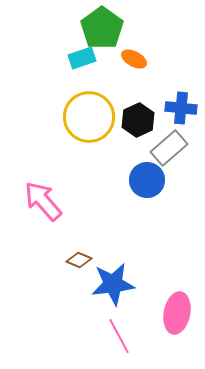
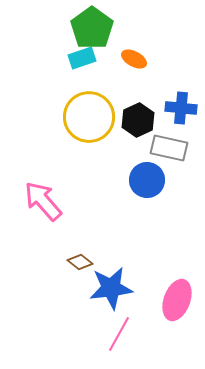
green pentagon: moved 10 px left
gray rectangle: rotated 54 degrees clockwise
brown diamond: moved 1 px right, 2 px down; rotated 15 degrees clockwise
blue star: moved 2 px left, 4 px down
pink ellipse: moved 13 px up; rotated 9 degrees clockwise
pink line: moved 2 px up; rotated 57 degrees clockwise
